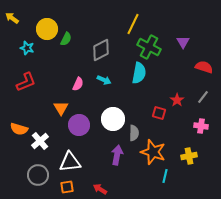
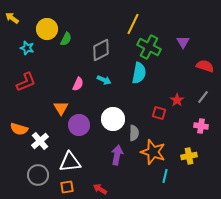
red semicircle: moved 1 px right, 1 px up
